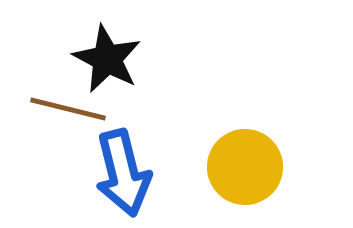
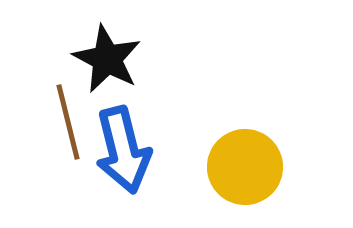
brown line: moved 13 px down; rotated 62 degrees clockwise
blue arrow: moved 23 px up
